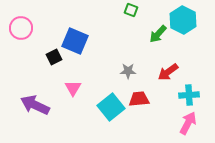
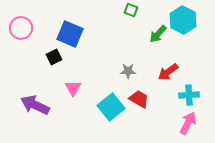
blue square: moved 5 px left, 7 px up
red trapezoid: rotated 35 degrees clockwise
